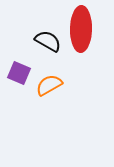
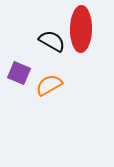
black semicircle: moved 4 px right
